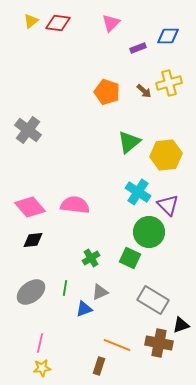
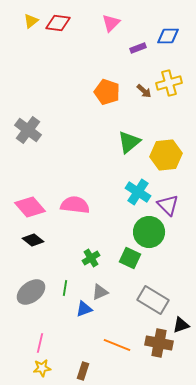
black diamond: rotated 45 degrees clockwise
brown rectangle: moved 16 px left, 5 px down
